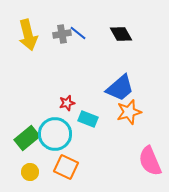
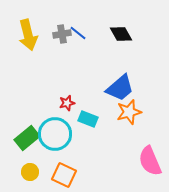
orange square: moved 2 px left, 8 px down
